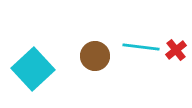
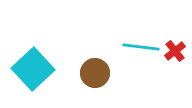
red cross: moved 1 px left, 1 px down
brown circle: moved 17 px down
